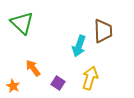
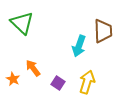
yellow arrow: moved 3 px left, 4 px down
orange star: moved 7 px up
